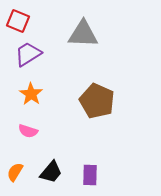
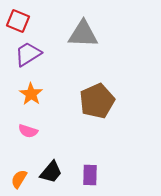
brown pentagon: rotated 24 degrees clockwise
orange semicircle: moved 4 px right, 7 px down
